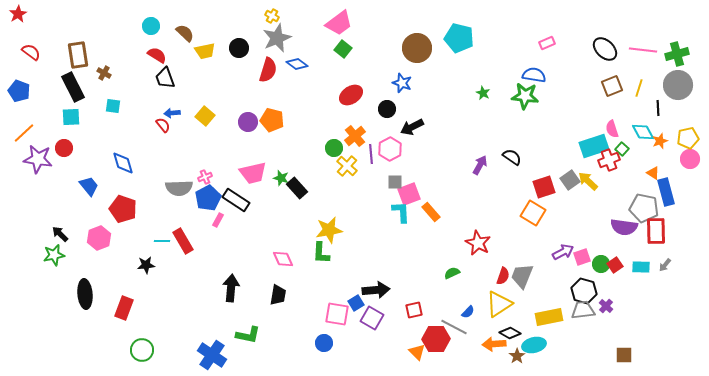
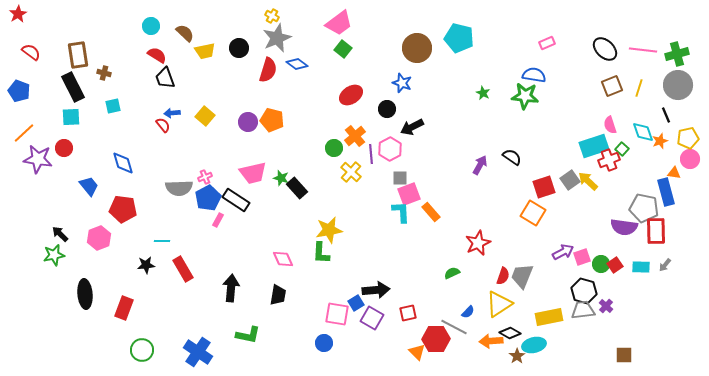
brown cross at (104, 73): rotated 16 degrees counterclockwise
cyan square at (113, 106): rotated 21 degrees counterclockwise
black line at (658, 108): moved 8 px right, 7 px down; rotated 21 degrees counterclockwise
pink semicircle at (612, 129): moved 2 px left, 4 px up
cyan diamond at (643, 132): rotated 10 degrees clockwise
yellow cross at (347, 166): moved 4 px right, 6 px down
orange triangle at (653, 173): moved 21 px right; rotated 24 degrees counterclockwise
gray square at (395, 182): moved 5 px right, 4 px up
red pentagon at (123, 209): rotated 12 degrees counterclockwise
red rectangle at (183, 241): moved 28 px down
red star at (478, 243): rotated 20 degrees clockwise
red square at (414, 310): moved 6 px left, 3 px down
orange arrow at (494, 344): moved 3 px left, 3 px up
blue cross at (212, 355): moved 14 px left, 3 px up
